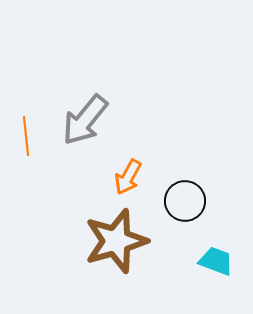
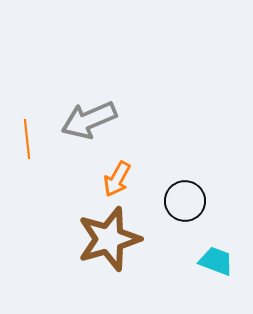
gray arrow: moved 4 px right; rotated 28 degrees clockwise
orange line: moved 1 px right, 3 px down
orange arrow: moved 11 px left, 2 px down
brown star: moved 7 px left, 2 px up
